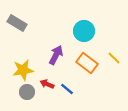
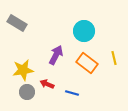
yellow line: rotated 32 degrees clockwise
blue line: moved 5 px right, 4 px down; rotated 24 degrees counterclockwise
